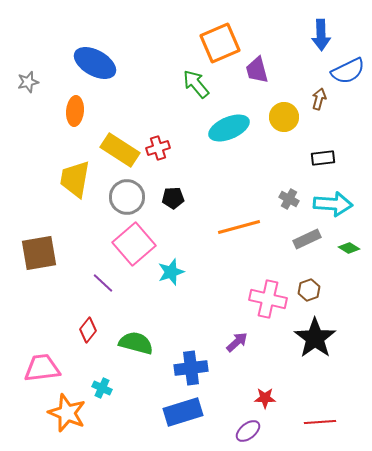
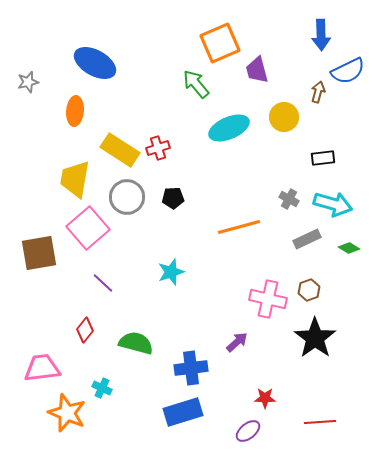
brown arrow: moved 1 px left, 7 px up
cyan arrow: rotated 12 degrees clockwise
pink square: moved 46 px left, 16 px up
red diamond: moved 3 px left
